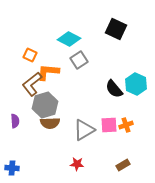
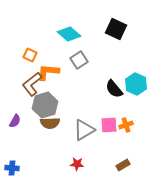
cyan diamond: moved 5 px up; rotated 15 degrees clockwise
purple semicircle: rotated 32 degrees clockwise
